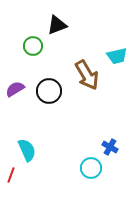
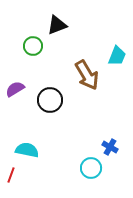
cyan trapezoid: rotated 55 degrees counterclockwise
black circle: moved 1 px right, 9 px down
cyan semicircle: rotated 55 degrees counterclockwise
